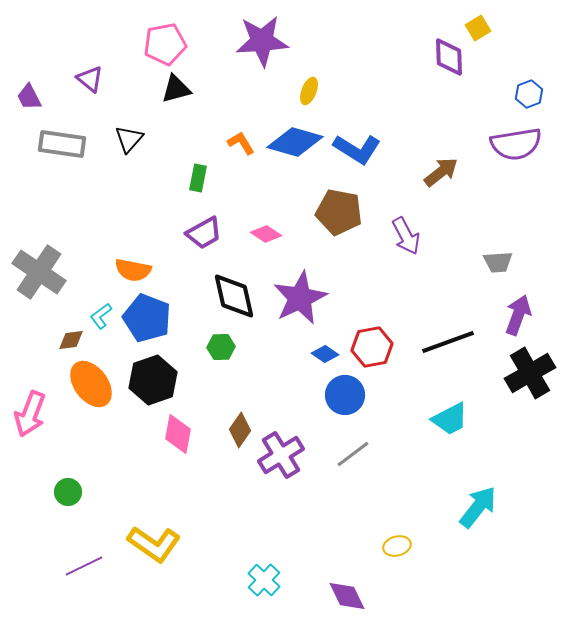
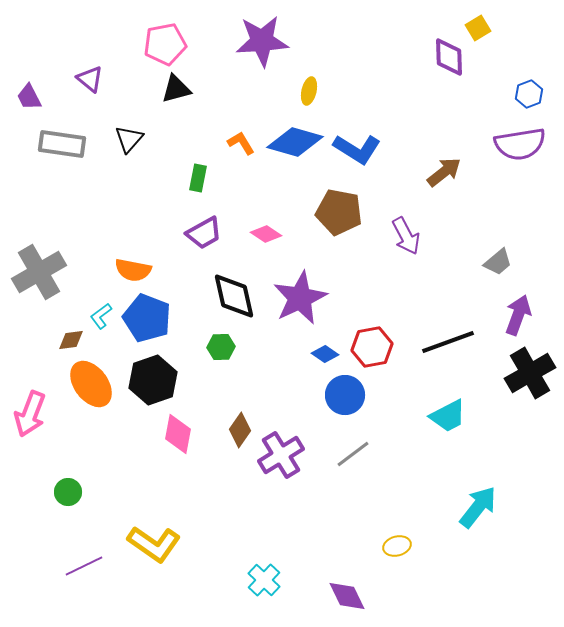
yellow ellipse at (309, 91): rotated 8 degrees counterclockwise
purple semicircle at (516, 144): moved 4 px right
brown arrow at (441, 172): moved 3 px right
gray trapezoid at (498, 262): rotated 36 degrees counterclockwise
gray cross at (39, 272): rotated 26 degrees clockwise
cyan trapezoid at (450, 419): moved 2 px left, 3 px up
